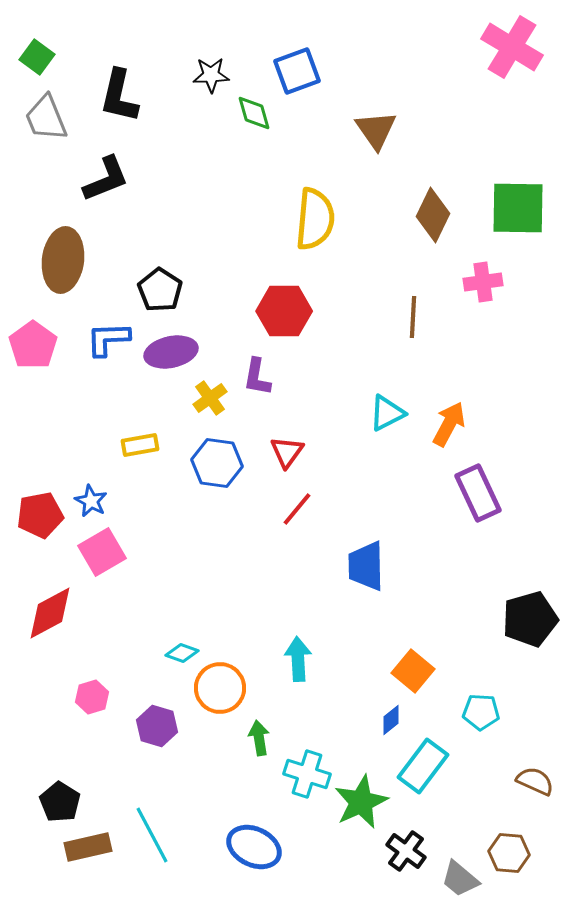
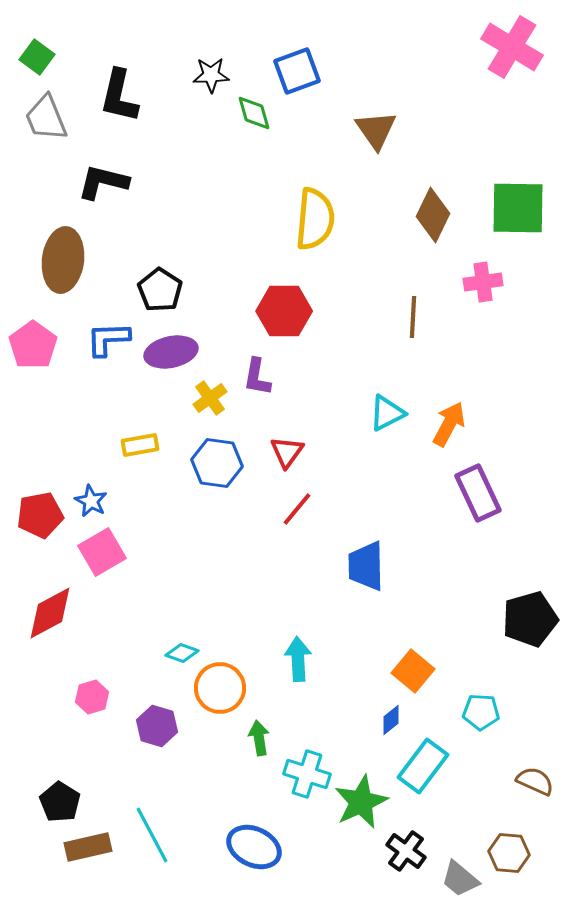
black L-shape at (106, 179): moved 3 px left, 3 px down; rotated 144 degrees counterclockwise
